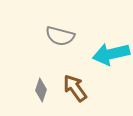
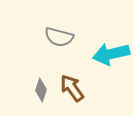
gray semicircle: moved 1 px left, 1 px down
brown arrow: moved 3 px left
